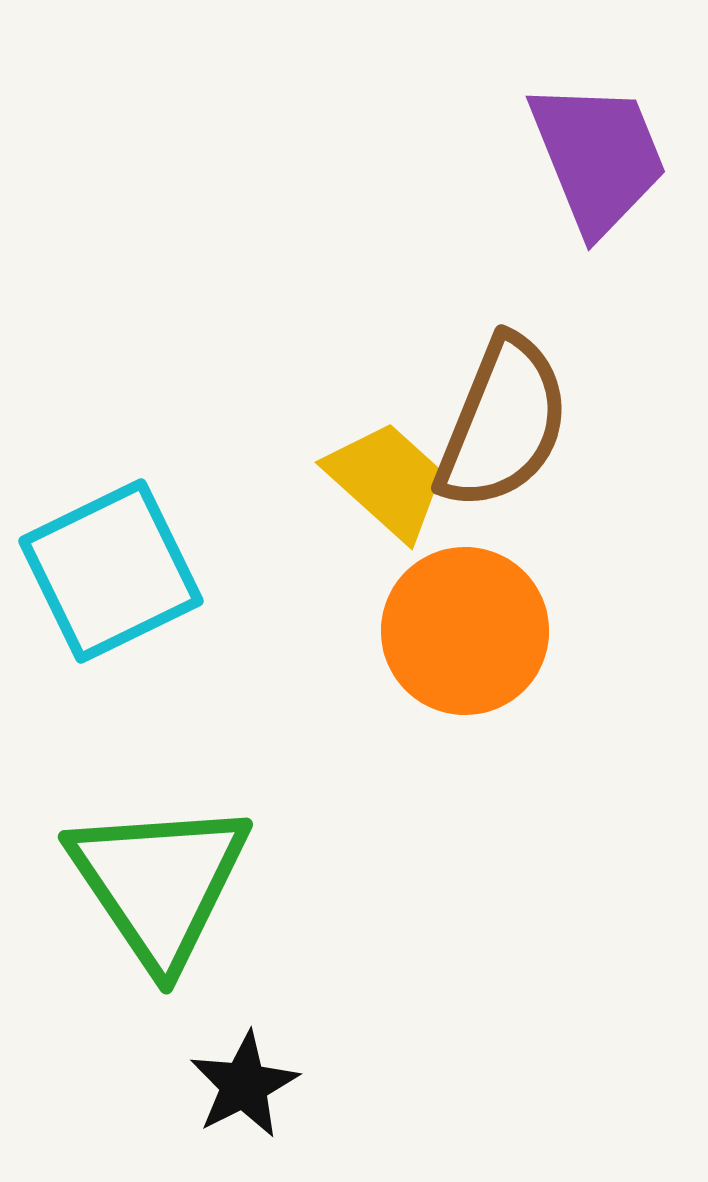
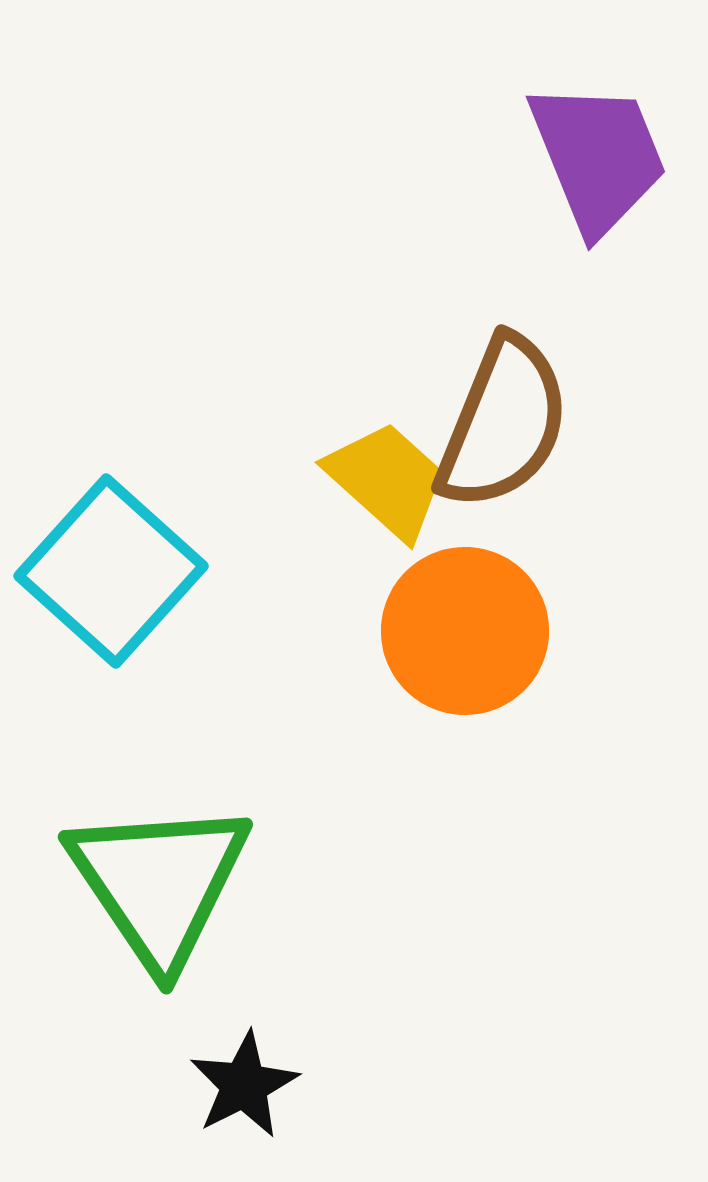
cyan square: rotated 22 degrees counterclockwise
